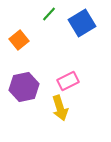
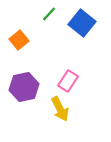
blue square: rotated 20 degrees counterclockwise
pink rectangle: rotated 30 degrees counterclockwise
yellow arrow: moved 1 px down; rotated 10 degrees counterclockwise
